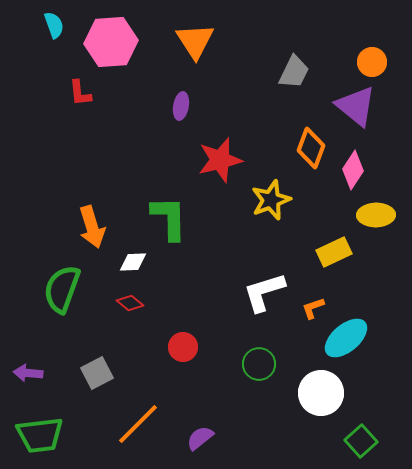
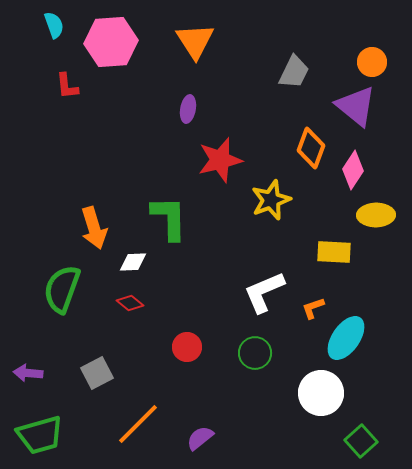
red L-shape: moved 13 px left, 7 px up
purple ellipse: moved 7 px right, 3 px down
orange arrow: moved 2 px right, 1 px down
yellow rectangle: rotated 28 degrees clockwise
white L-shape: rotated 6 degrees counterclockwise
cyan ellipse: rotated 15 degrees counterclockwise
red circle: moved 4 px right
green circle: moved 4 px left, 11 px up
green trapezoid: rotated 9 degrees counterclockwise
